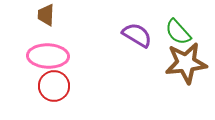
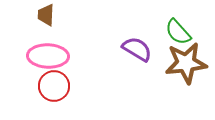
purple semicircle: moved 14 px down
